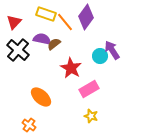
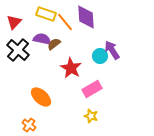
purple diamond: rotated 40 degrees counterclockwise
pink rectangle: moved 3 px right
